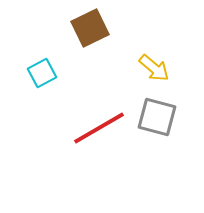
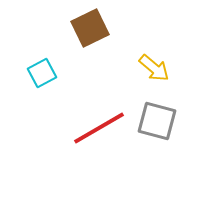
gray square: moved 4 px down
